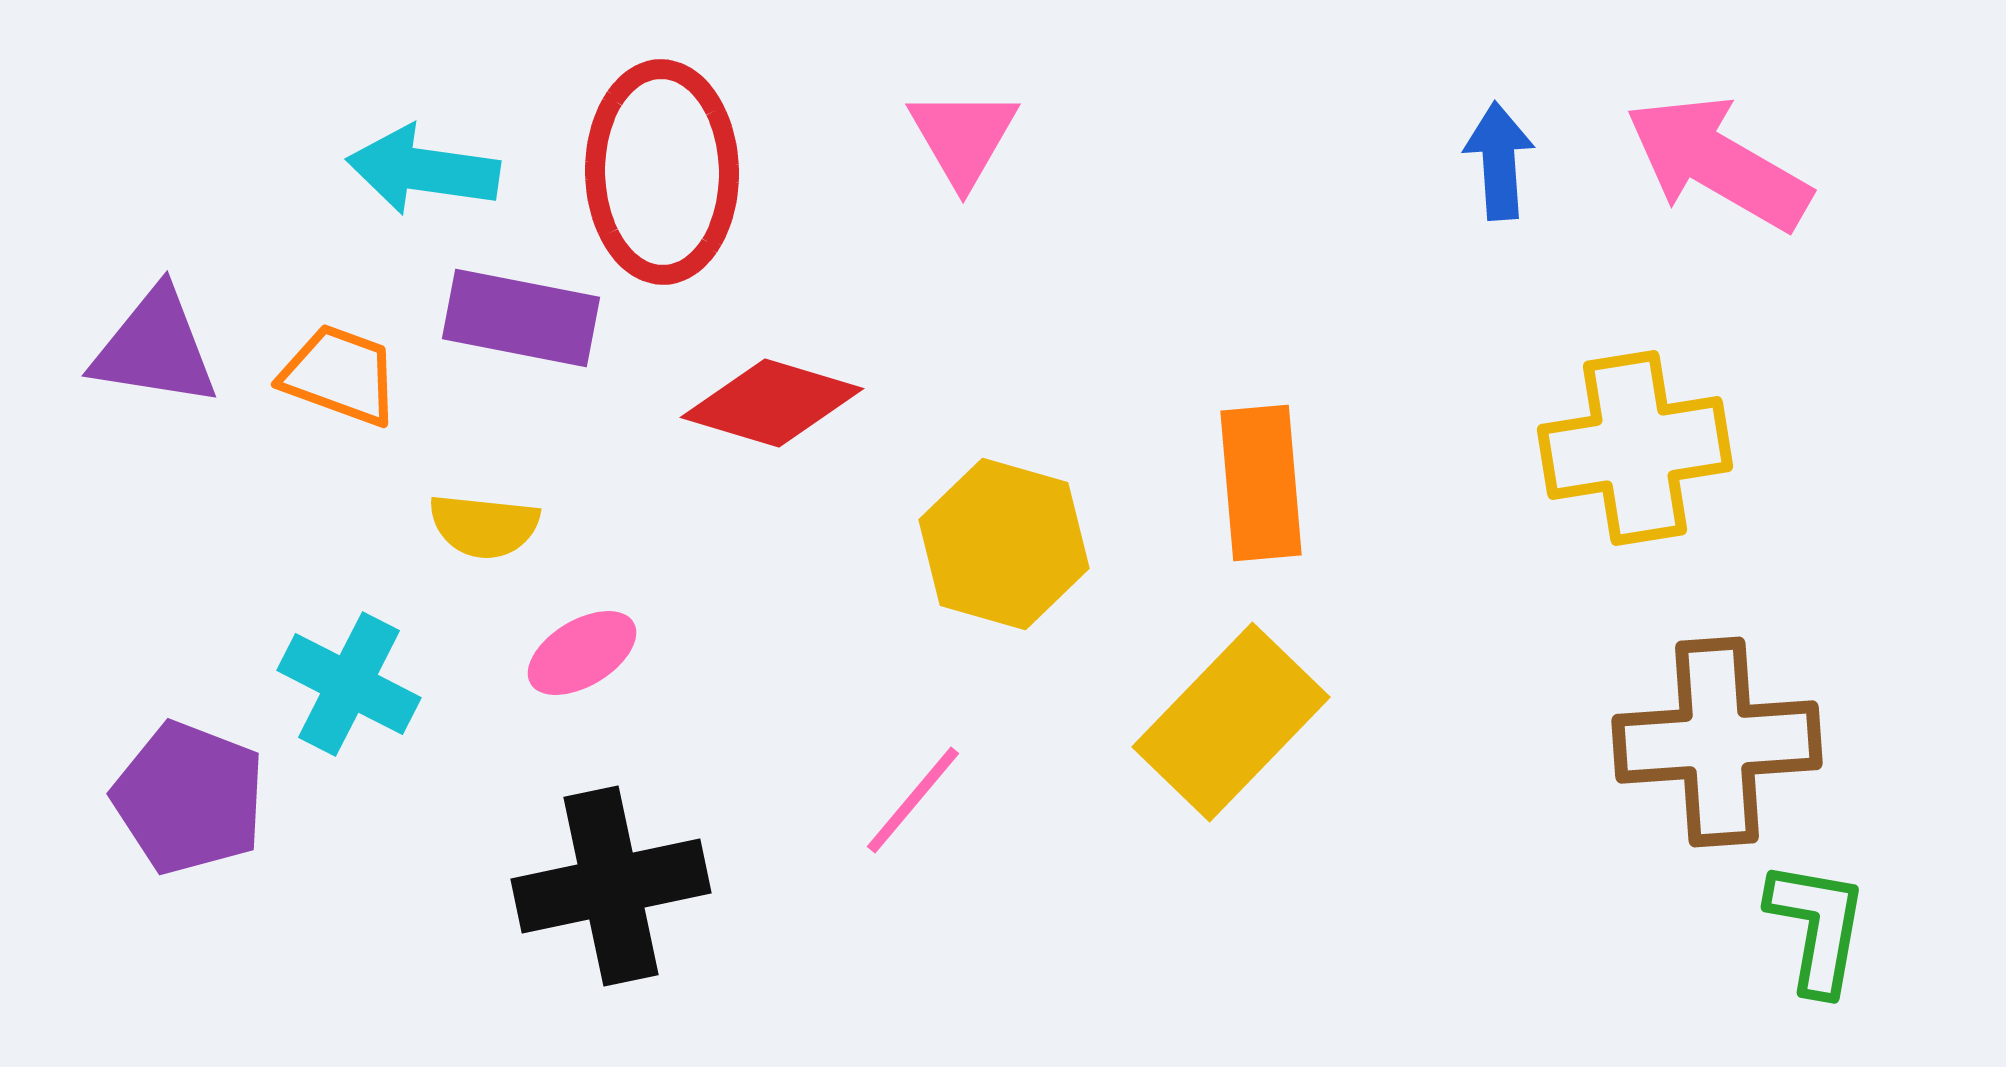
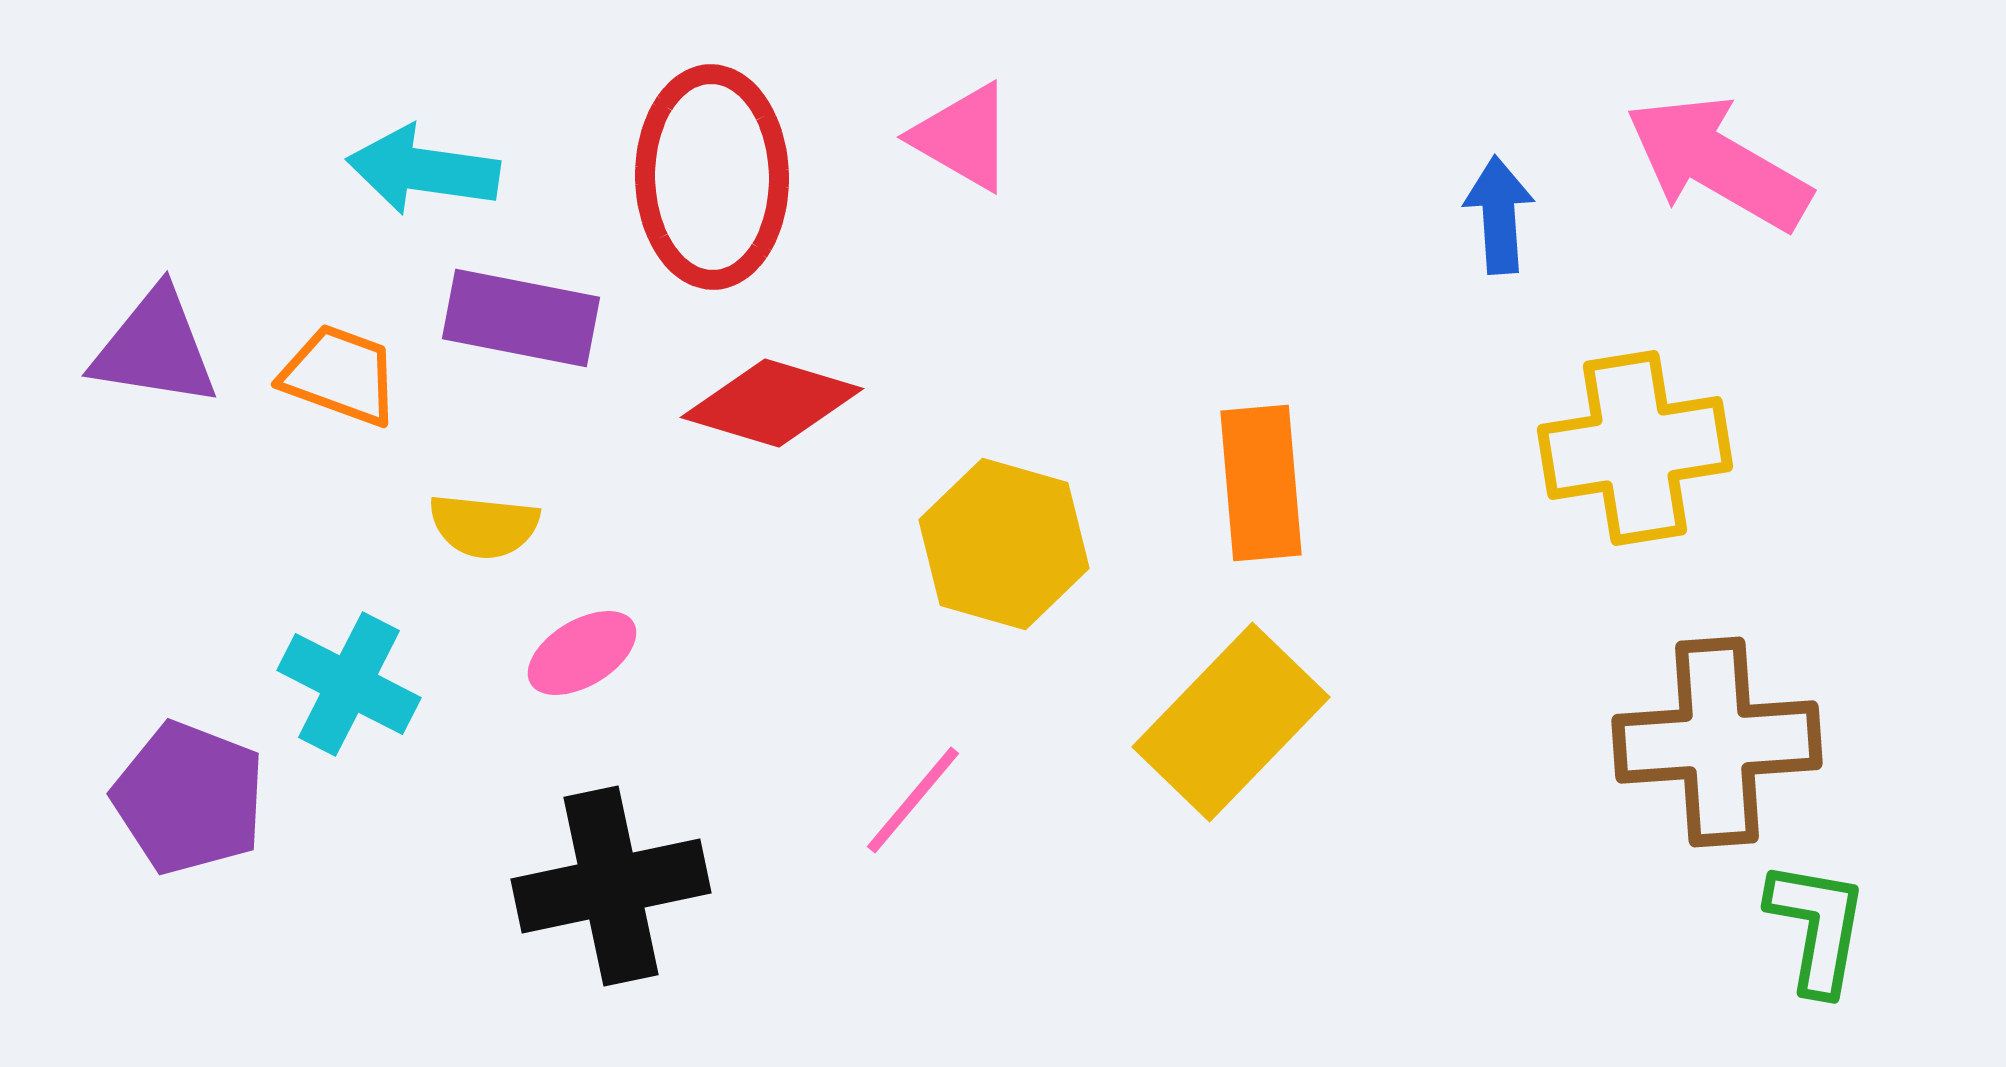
pink triangle: rotated 30 degrees counterclockwise
blue arrow: moved 54 px down
red ellipse: moved 50 px right, 5 px down
